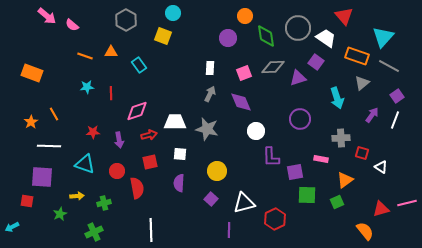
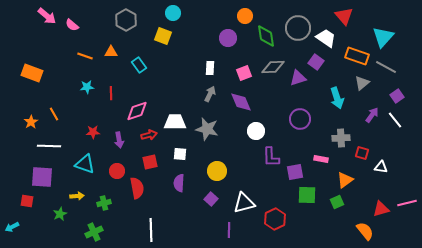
gray line at (389, 66): moved 3 px left, 1 px down
white line at (395, 120): rotated 60 degrees counterclockwise
white triangle at (381, 167): rotated 24 degrees counterclockwise
